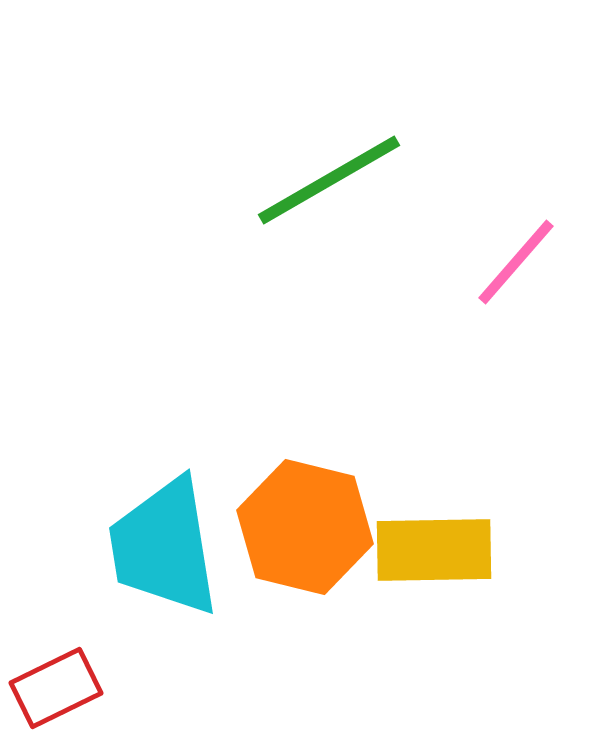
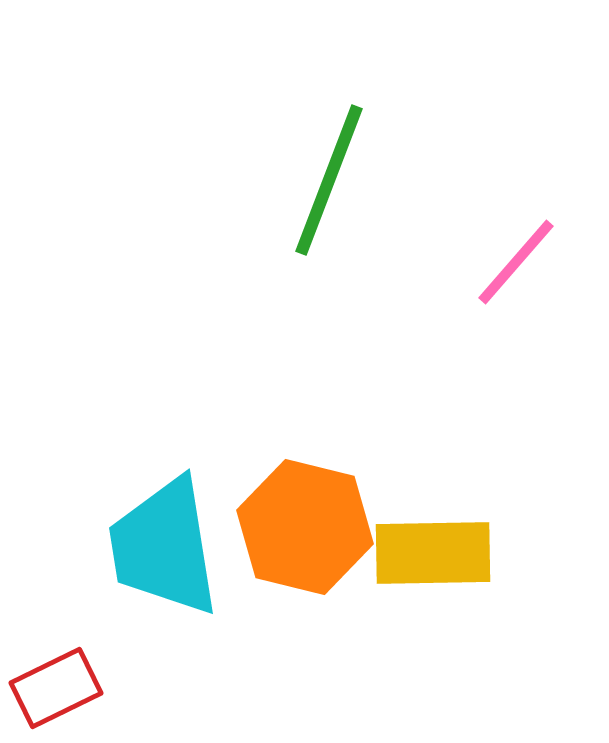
green line: rotated 39 degrees counterclockwise
yellow rectangle: moved 1 px left, 3 px down
